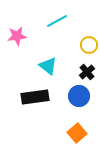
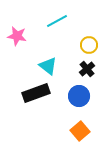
pink star: rotated 18 degrees clockwise
black cross: moved 3 px up
black rectangle: moved 1 px right, 4 px up; rotated 12 degrees counterclockwise
orange square: moved 3 px right, 2 px up
